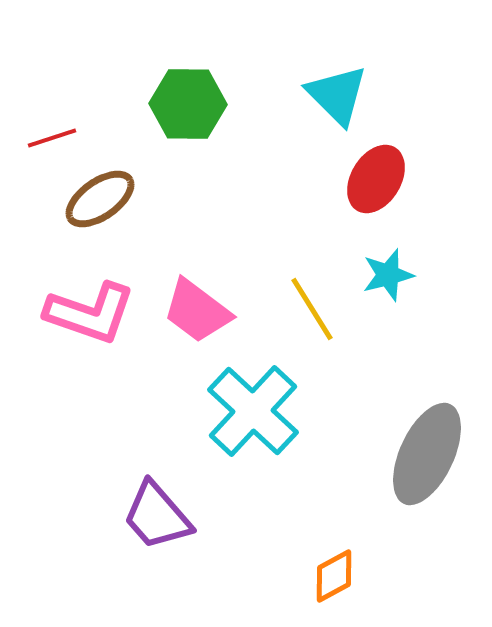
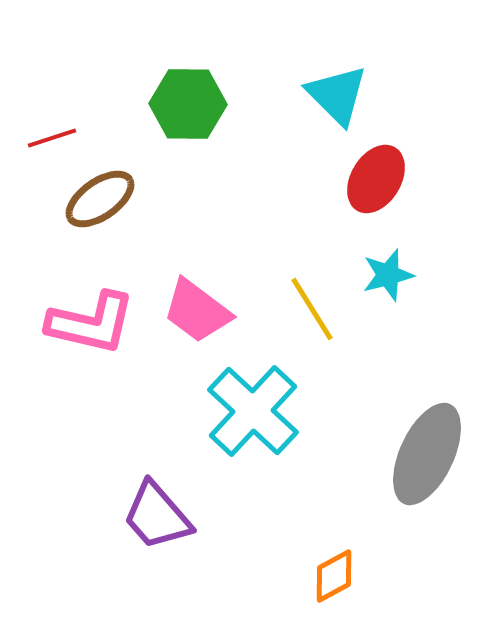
pink L-shape: moved 1 px right, 10 px down; rotated 6 degrees counterclockwise
